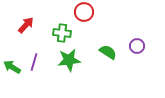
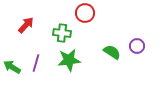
red circle: moved 1 px right, 1 px down
green semicircle: moved 4 px right
purple line: moved 2 px right, 1 px down
